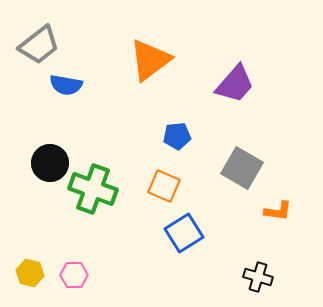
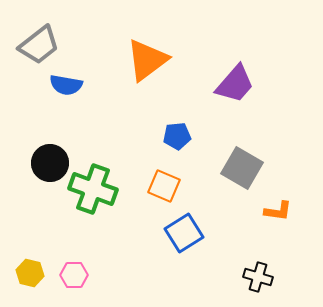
orange triangle: moved 3 px left
